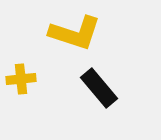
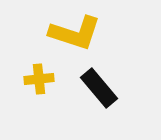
yellow cross: moved 18 px right
